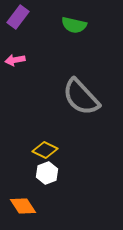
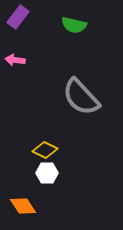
pink arrow: rotated 18 degrees clockwise
white hexagon: rotated 20 degrees clockwise
